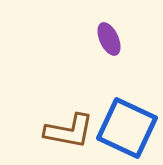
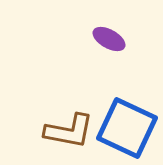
purple ellipse: rotated 36 degrees counterclockwise
